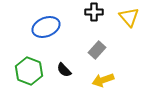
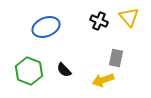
black cross: moved 5 px right, 9 px down; rotated 24 degrees clockwise
gray rectangle: moved 19 px right, 8 px down; rotated 30 degrees counterclockwise
